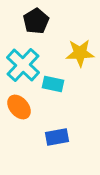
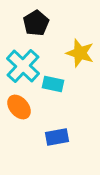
black pentagon: moved 2 px down
yellow star: rotated 20 degrees clockwise
cyan cross: moved 1 px down
